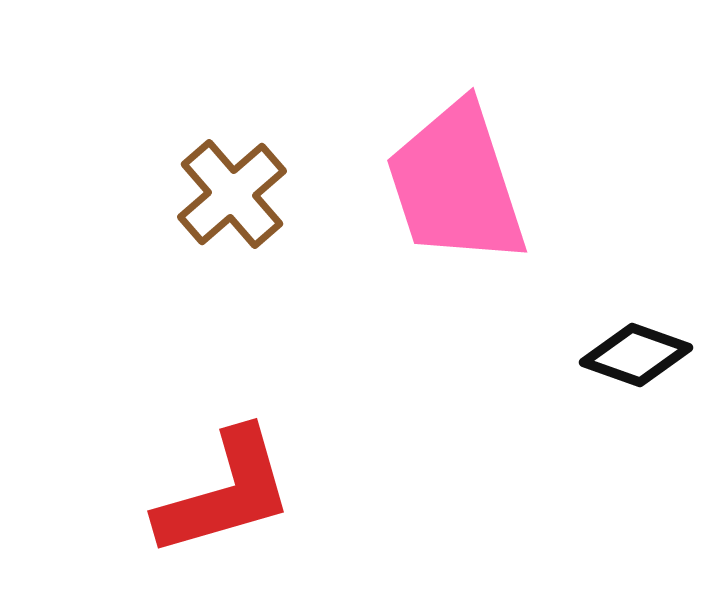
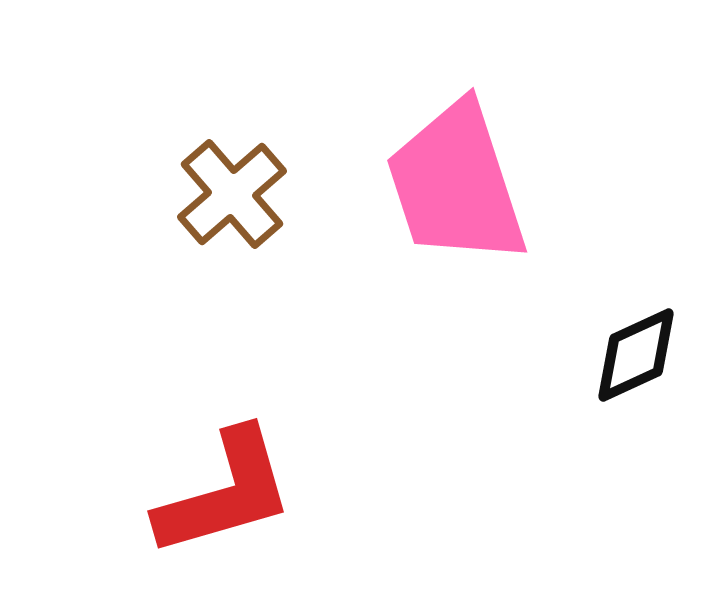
black diamond: rotated 44 degrees counterclockwise
